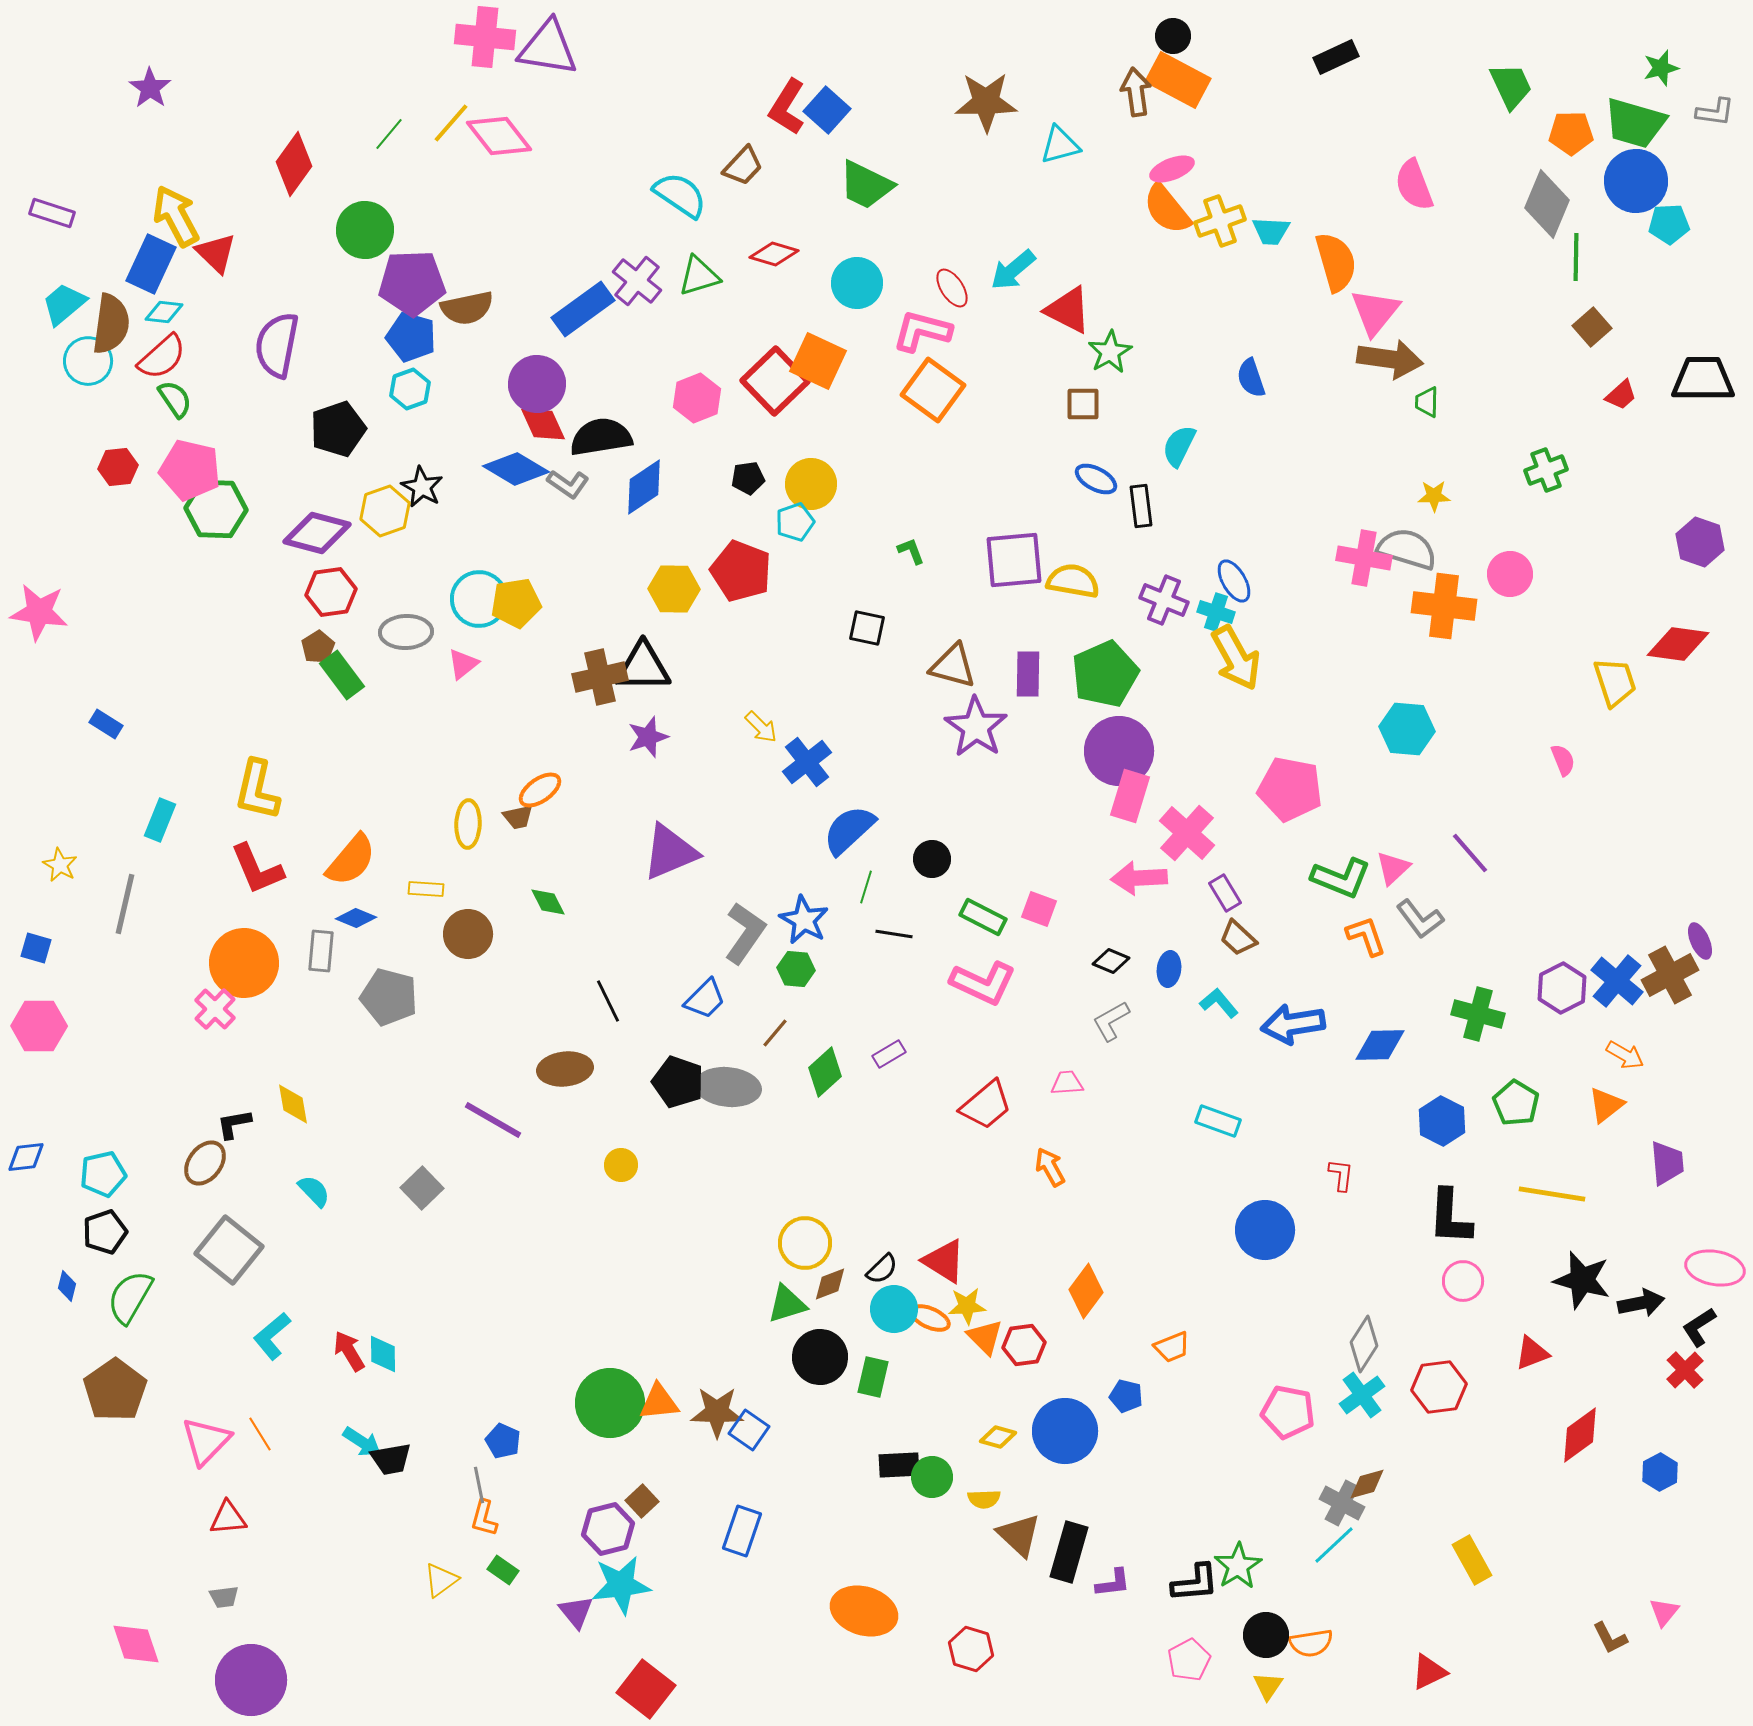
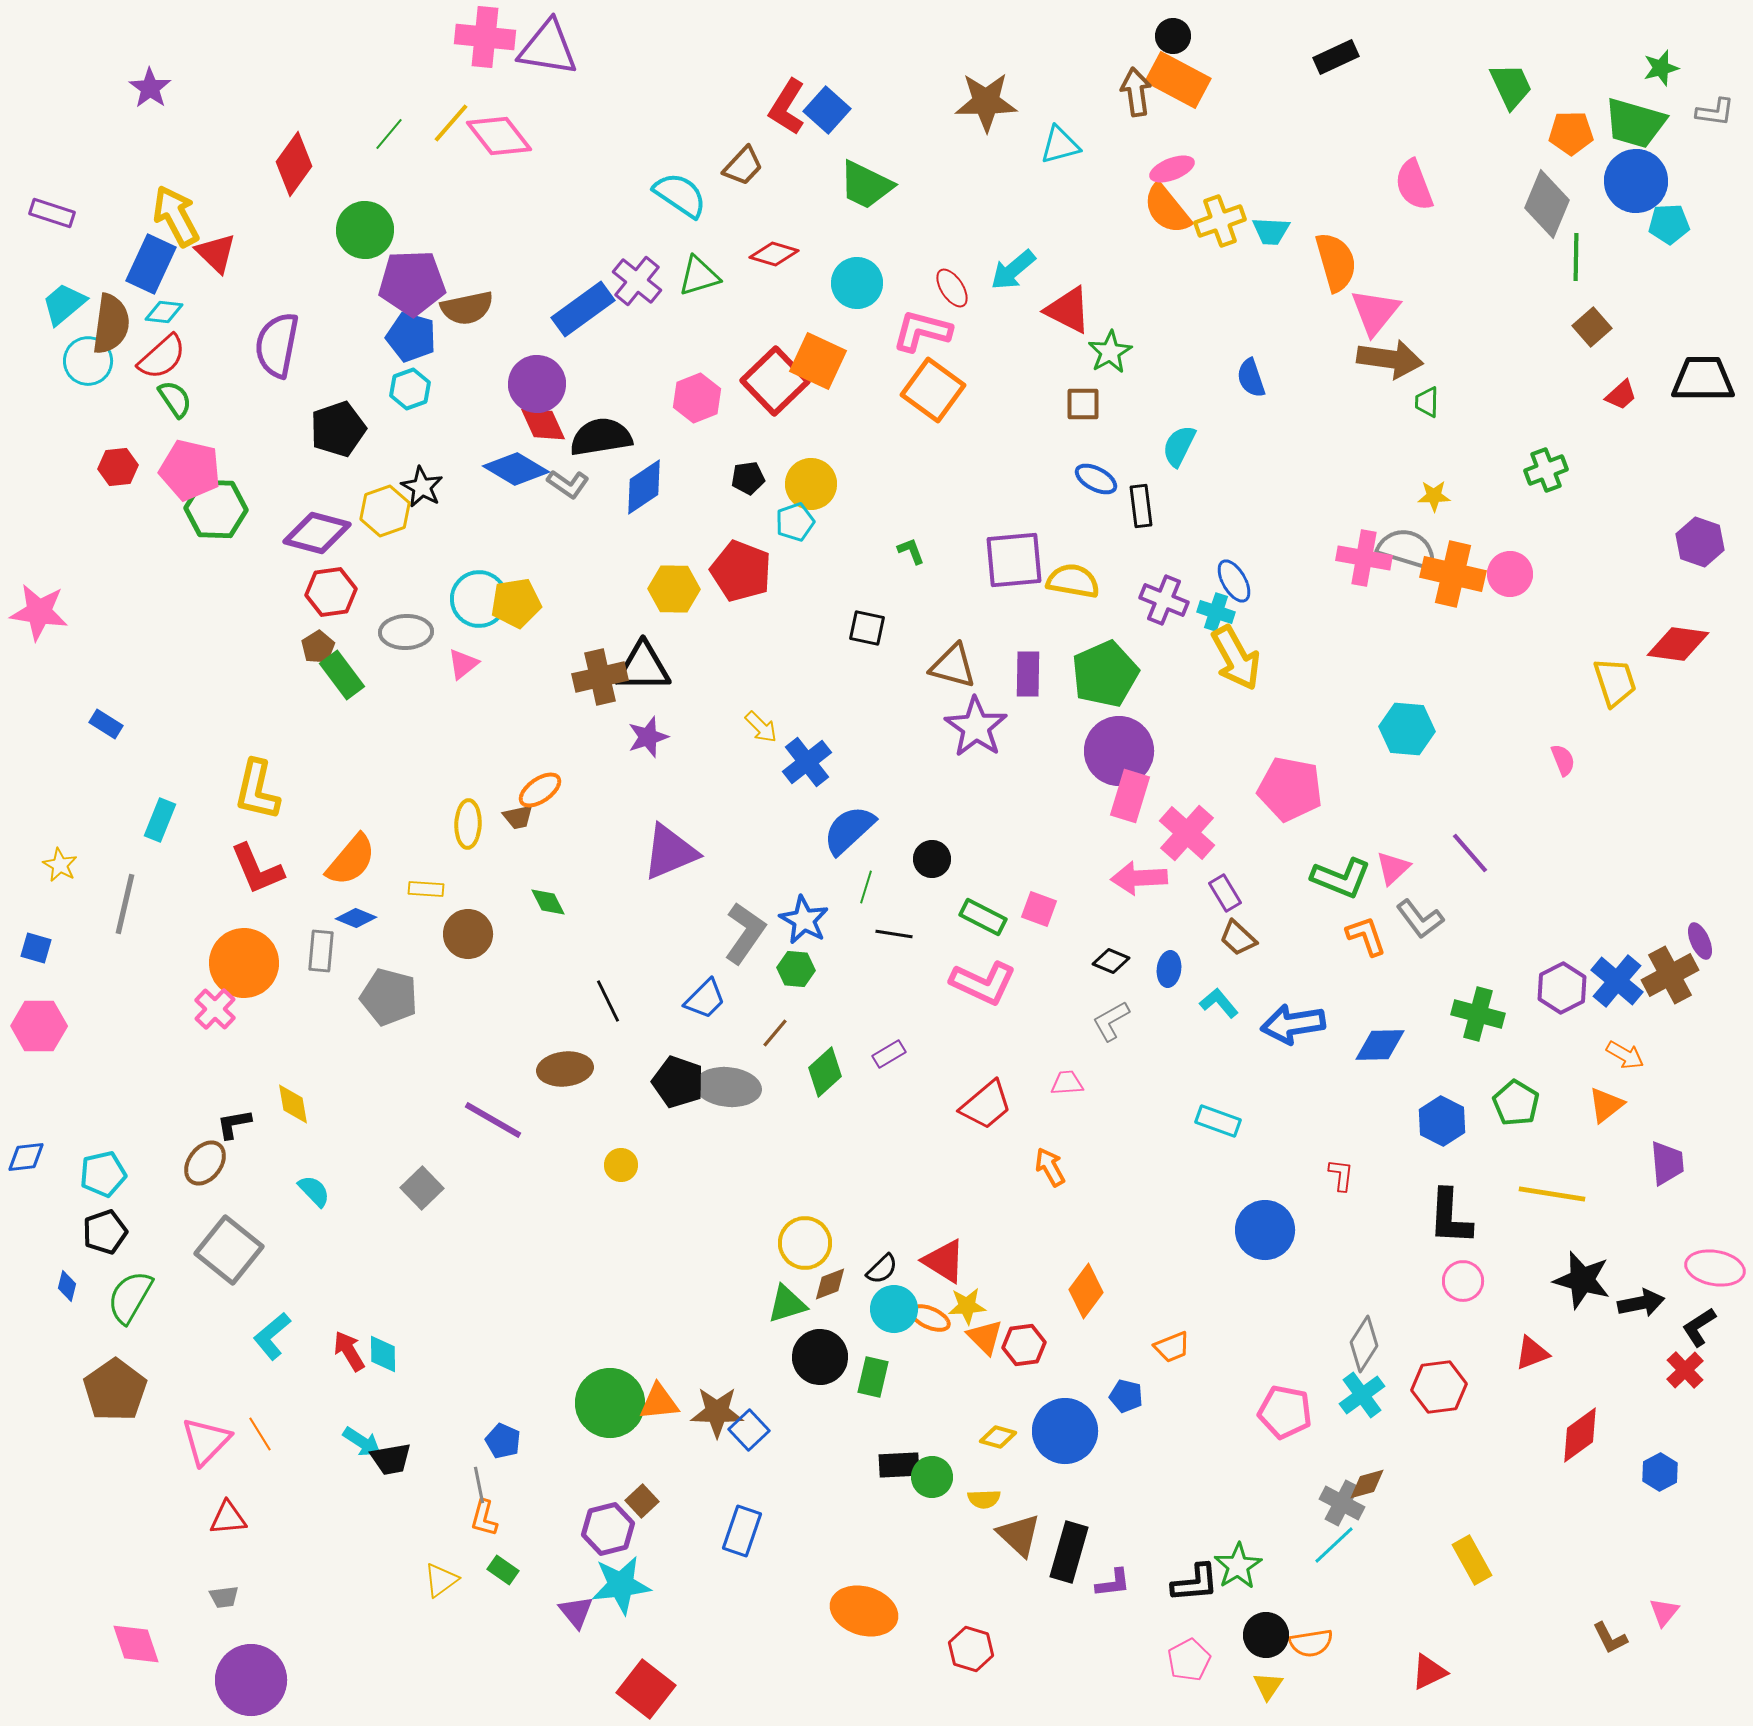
orange cross at (1444, 606): moved 9 px right, 32 px up; rotated 6 degrees clockwise
pink pentagon at (1288, 1412): moved 3 px left
blue square at (749, 1430): rotated 12 degrees clockwise
